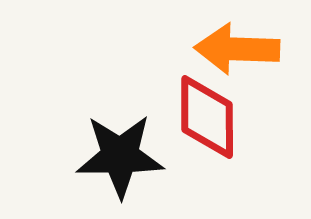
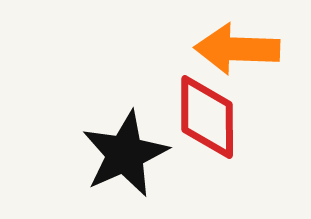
black star: moved 5 px right, 2 px up; rotated 24 degrees counterclockwise
